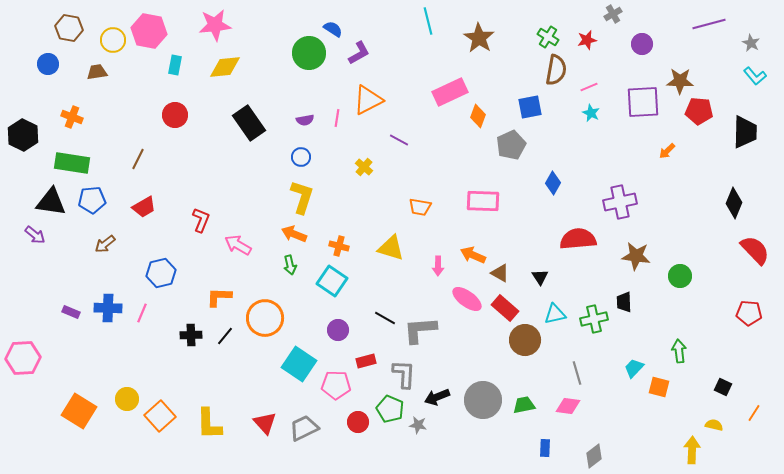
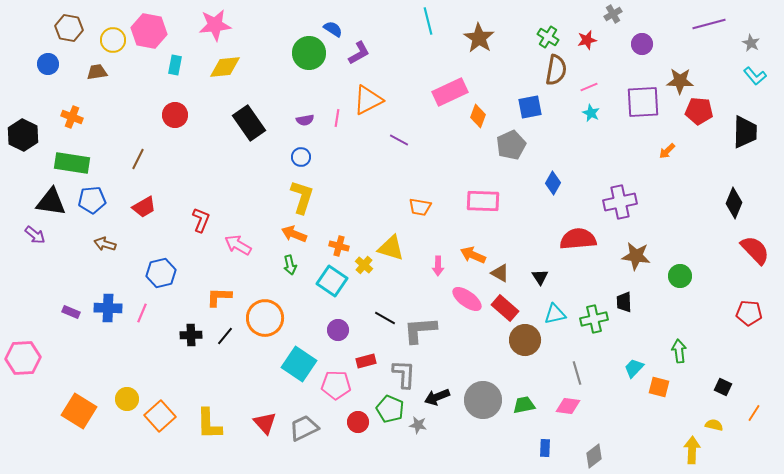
yellow cross at (364, 167): moved 98 px down
brown arrow at (105, 244): rotated 55 degrees clockwise
